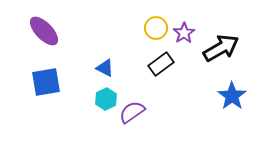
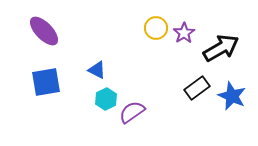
black rectangle: moved 36 px right, 24 px down
blue triangle: moved 8 px left, 2 px down
blue star: rotated 12 degrees counterclockwise
